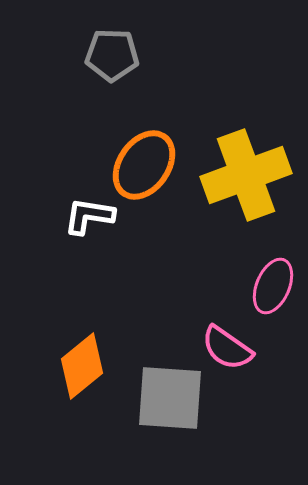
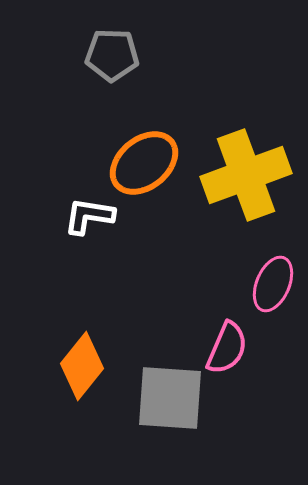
orange ellipse: moved 2 px up; rotated 16 degrees clockwise
pink ellipse: moved 2 px up
pink semicircle: rotated 102 degrees counterclockwise
orange diamond: rotated 12 degrees counterclockwise
